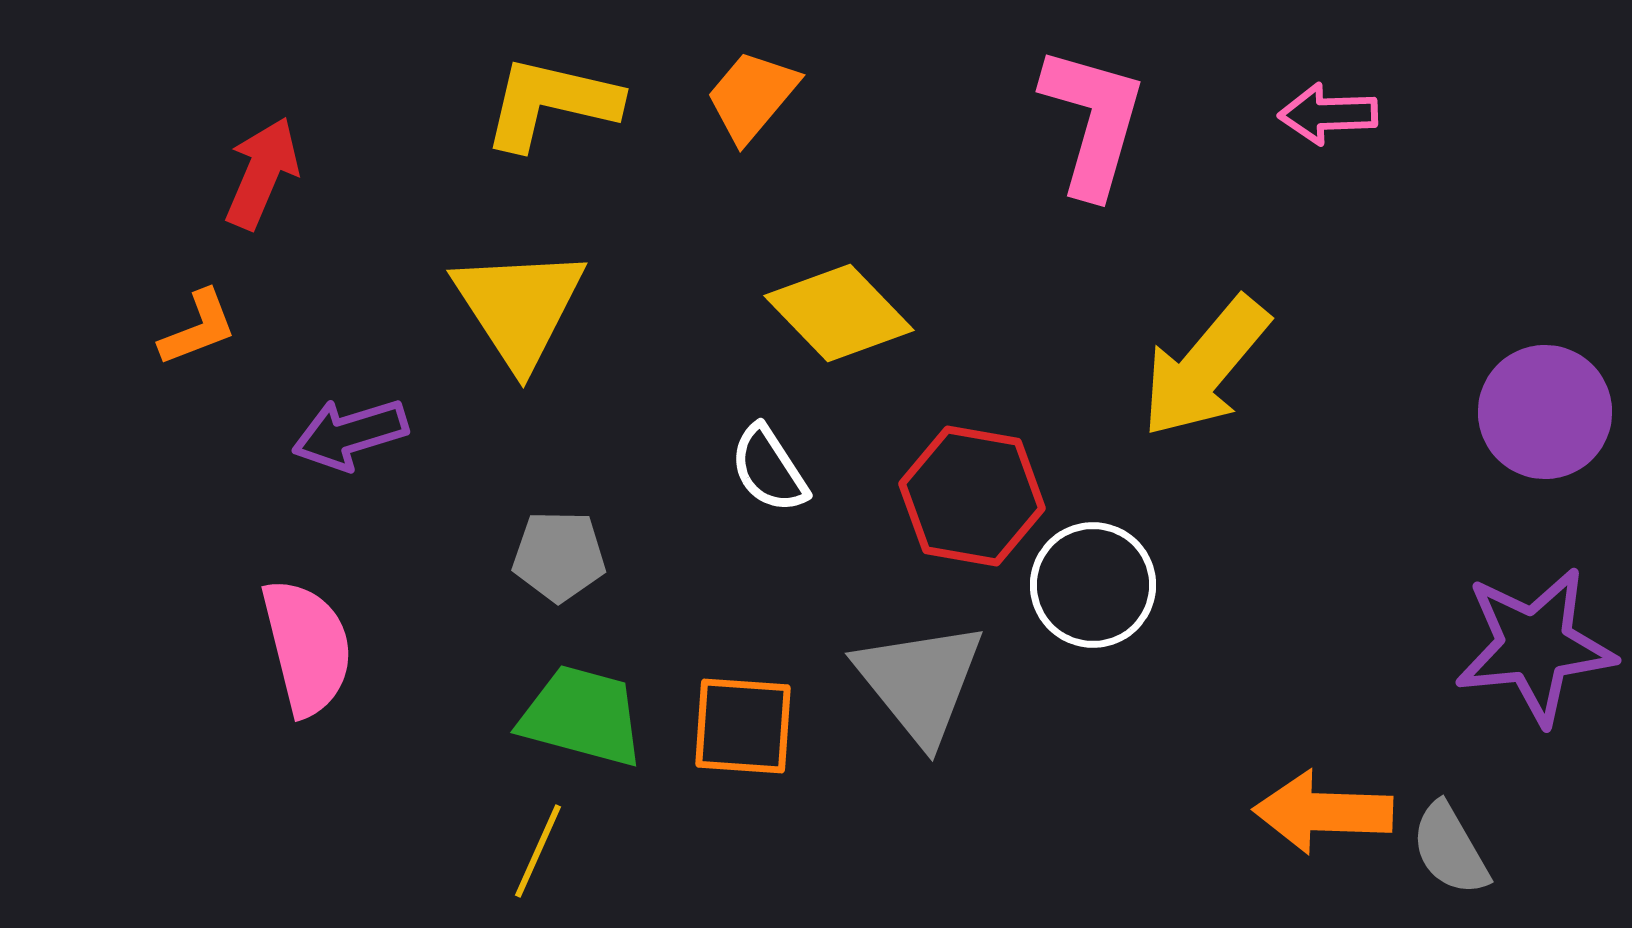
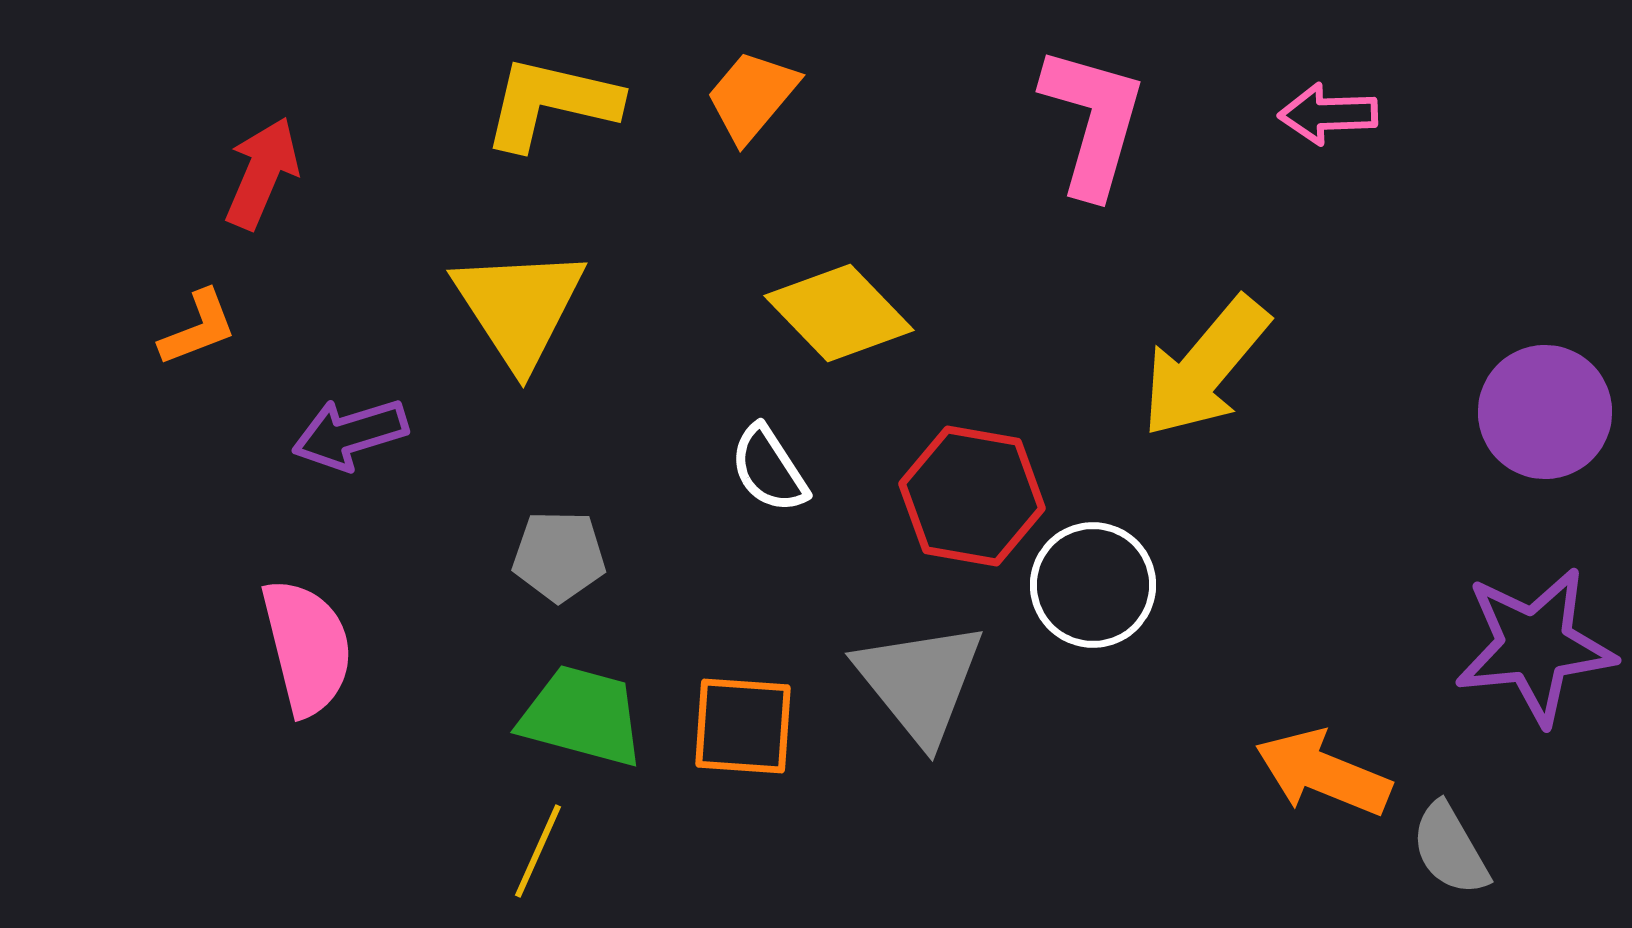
orange arrow: moved 39 px up; rotated 20 degrees clockwise
